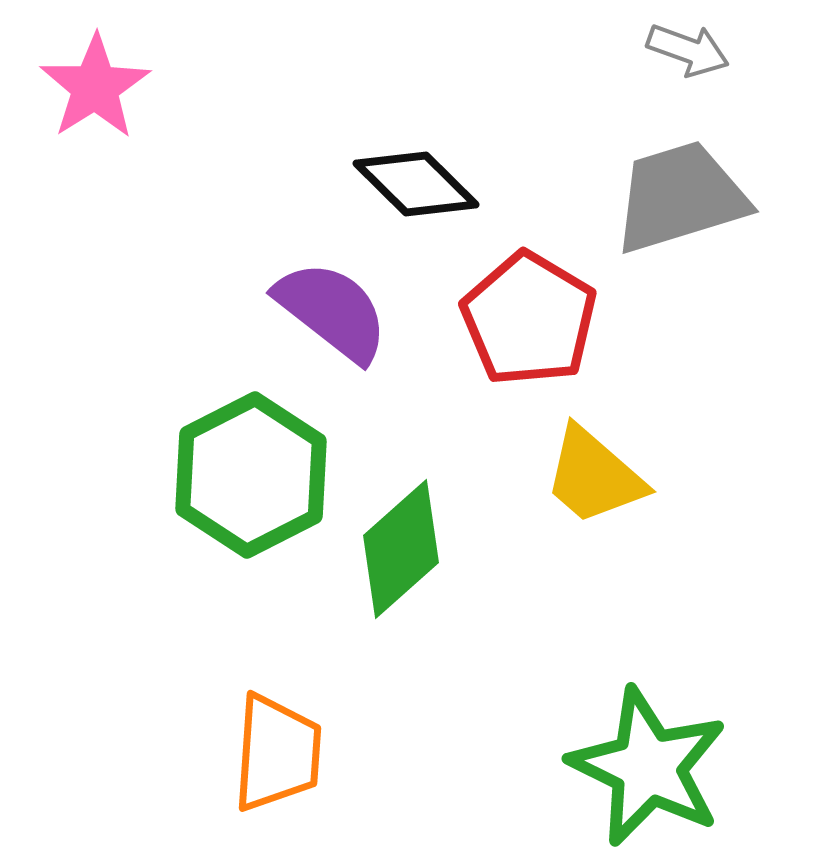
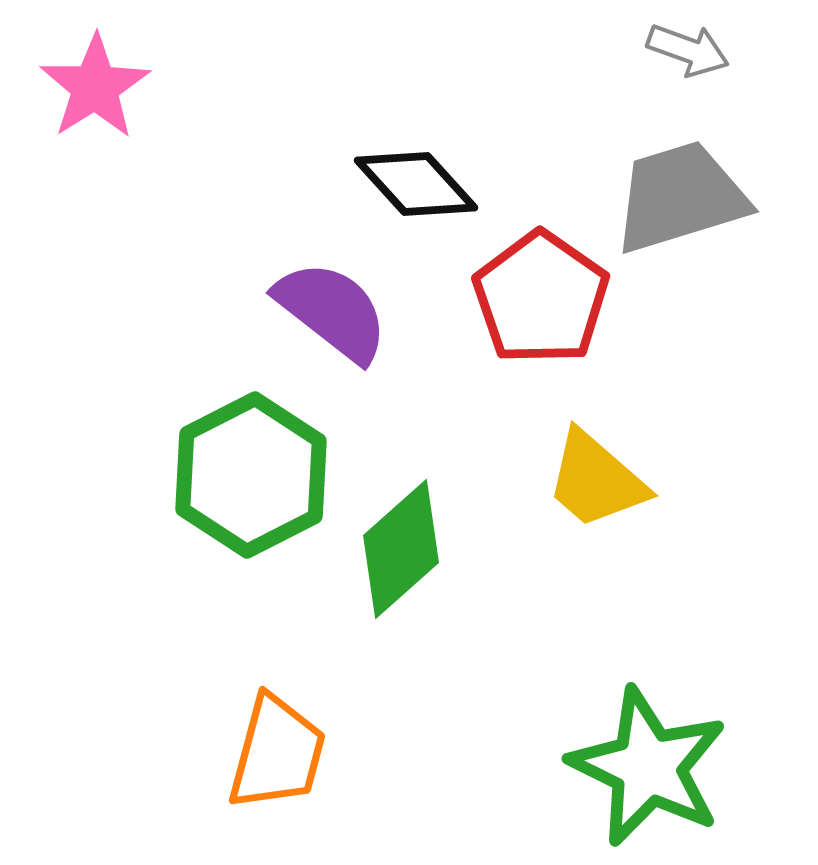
black diamond: rotated 3 degrees clockwise
red pentagon: moved 12 px right, 21 px up; rotated 4 degrees clockwise
yellow trapezoid: moved 2 px right, 4 px down
orange trapezoid: rotated 11 degrees clockwise
